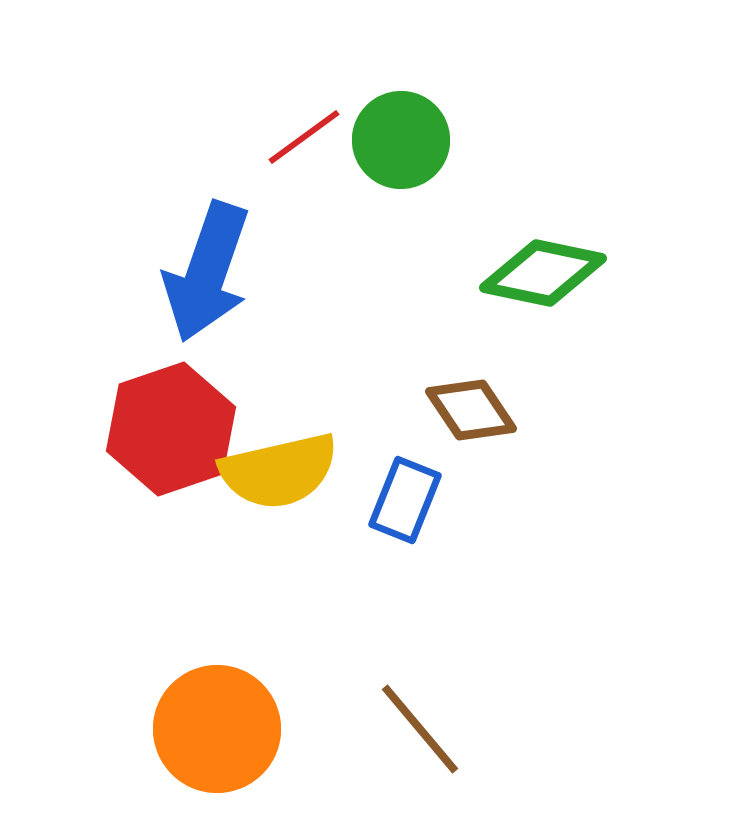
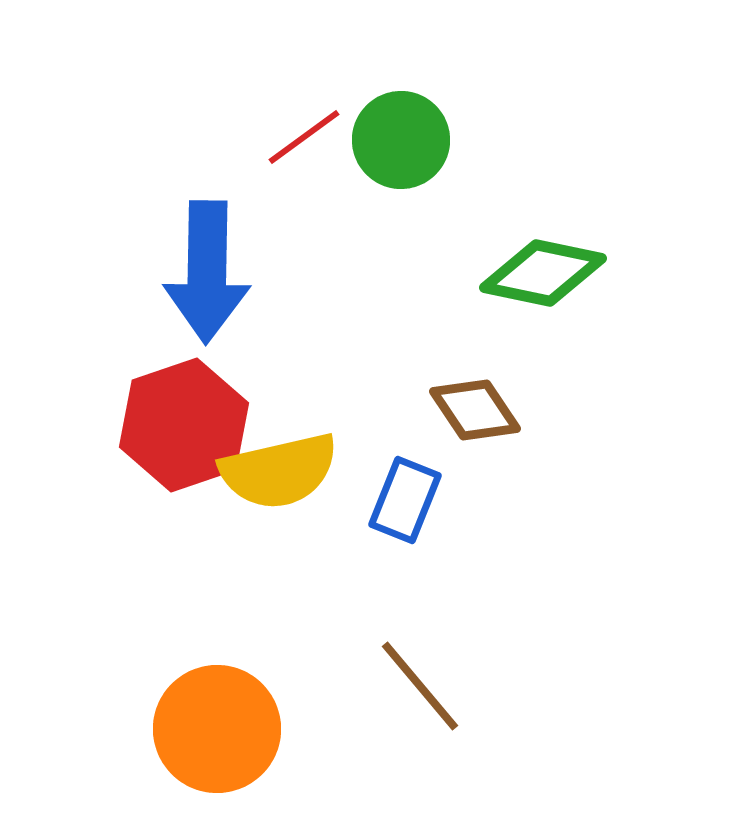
blue arrow: rotated 18 degrees counterclockwise
brown diamond: moved 4 px right
red hexagon: moved 13 px right, 4 px up
brown line: moved 43 px up
